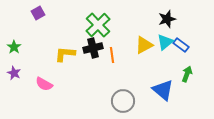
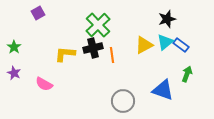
blue triangle: rotated 20 degrees counterclockwise
